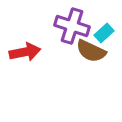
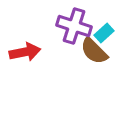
purple cross: moved 2 px right
brown semicircle: moved 3 px right; rotated 20 degrees clockwise
